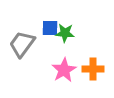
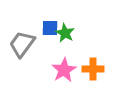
green star: rotated 24 degrees clockwise
